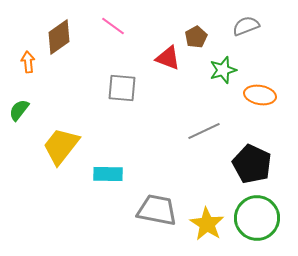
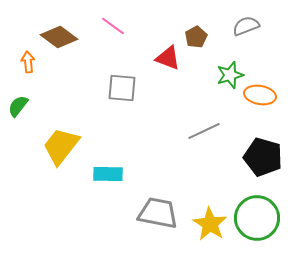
brown diamond: rotated 72 degrees clockwise
green star: moved 7 px right, 5 px down
green semicircle: moved 1 px left, 4 px up
black pentagon: moved 11 px right, 7 px up; rotated 9 degrees counterclockwise
gray trapezoid: moved 1 px right, 3 px down
yellow star: moved 3 px right
